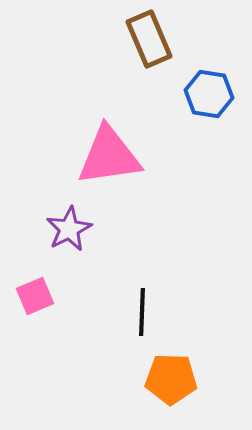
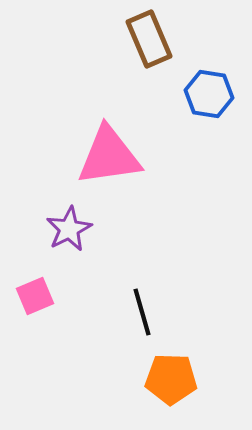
black line: rotated 18 degrees counterclockwise
